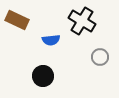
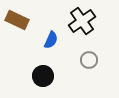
black cross: rotated 24 degrees clockwise
blue semicircle: rotated 60 degrees counterclockwise
gray circle: moved 11 px left, 3 px down
